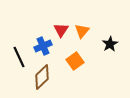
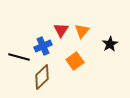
black line: rotated 50 degrees counterclockwise
